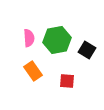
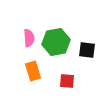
green hexagon: moved 1 px left, 2 px down
black square: rotated 24 degrees counterclockwise
orange rectangle: rotated 18 degrees clockwise
